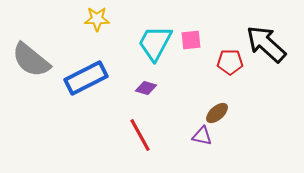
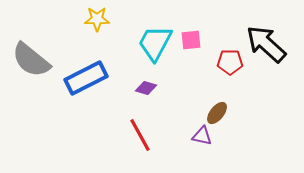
brown ellipse: rotated 10 degrees counterclockwise
